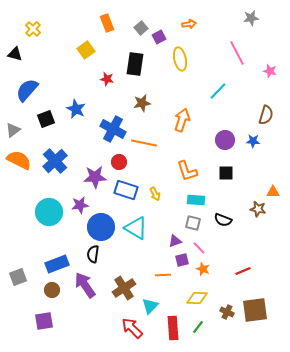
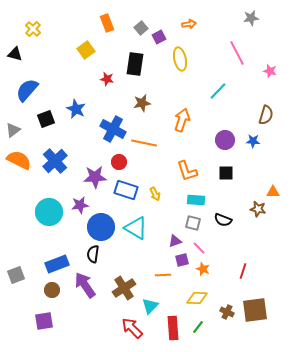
red line at (243, 271): rotated 49 degrees counterclockwise
gray square at (18, 277): moved 2 px left, 2 px up
